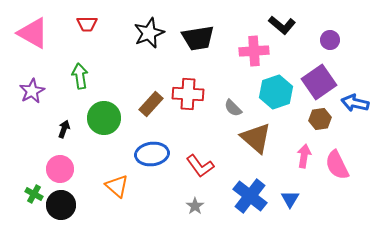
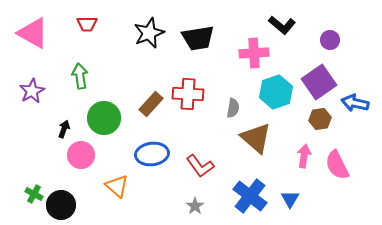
pink cross: moved 2 px down
gray semicircle: rotated 126 degrees counterclockwise
pink circle: moved 21 px right, 14 px up
